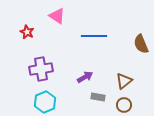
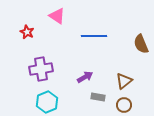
cyan hexagon: moved 2 px right
